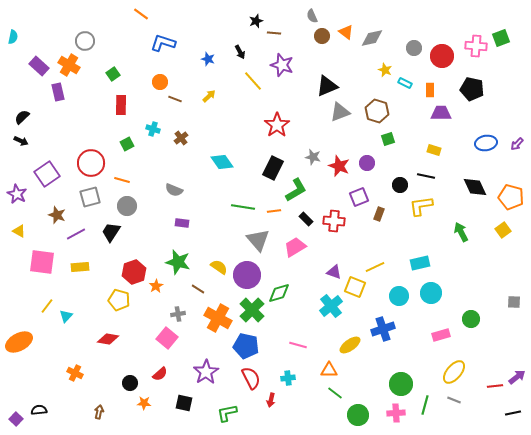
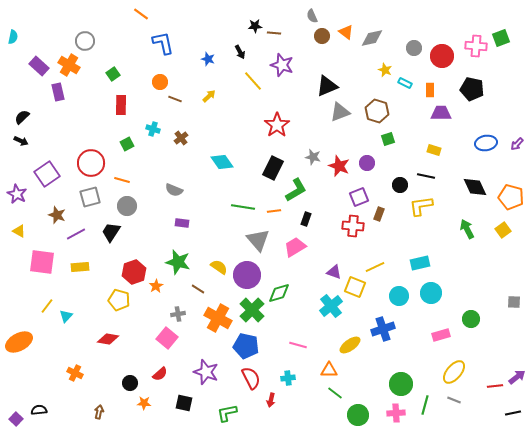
black star at (256, 21): moved 1 px left, 5 px down; rotated 16 degrees clockwise
blue L-shape at (163, 43): rotated 60 degrees clockwise
black rectangle at (306, 219): rotated 64 degrees clockwise
red cross at (334, 221): moved 19 px right, 5 px down
green arrow at (461, 232): moved 6 px right, 3 px up
purple star at (206, 372): rotated 20 degrees counterclockwise
